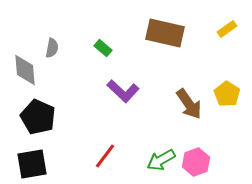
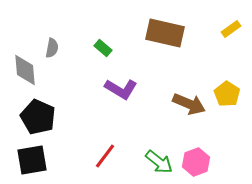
yellow rectangle: moved 4 px right
purple L-shape: moved 2 px left, 2 px up; rotated 12 degrees counterclockwise
brown arrow: rotated 32 degrees counterclockwise
green arrow: moved 2 px left, 2 px down; rotated 112 degrees counterclockwise
black square: moved 4 px up
